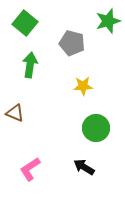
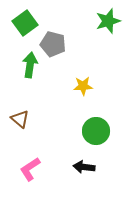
green square: rotated 15 degrees clockwise
gray pentagon: moved 19 px left, 1 px down
brown triangle: moved 5 px right, 6 px down; rotated 18 degrees clockwise
green circle: moved 3 px down
black arrow: rotated 25 degrees counterclockwise
